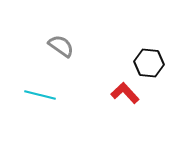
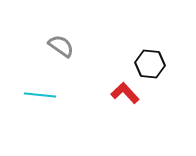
black hexagon: moved 1 px right, 1 px down
cyan line: rotated 8 degrees counterclockwise
